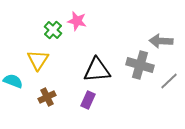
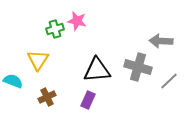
green cross: moved 2 px right, 1 px up; rotated 30 degrees clockwise
gray cross: moved 2 px left, 2 px down
